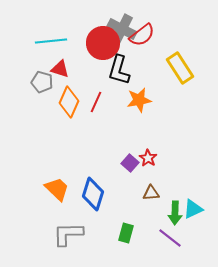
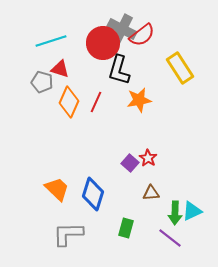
cyan line: rotated 12 degrees counterclockwise
cyan triangle: moved 1 px left, 2 px down
green rectangle: moved 5 px up
